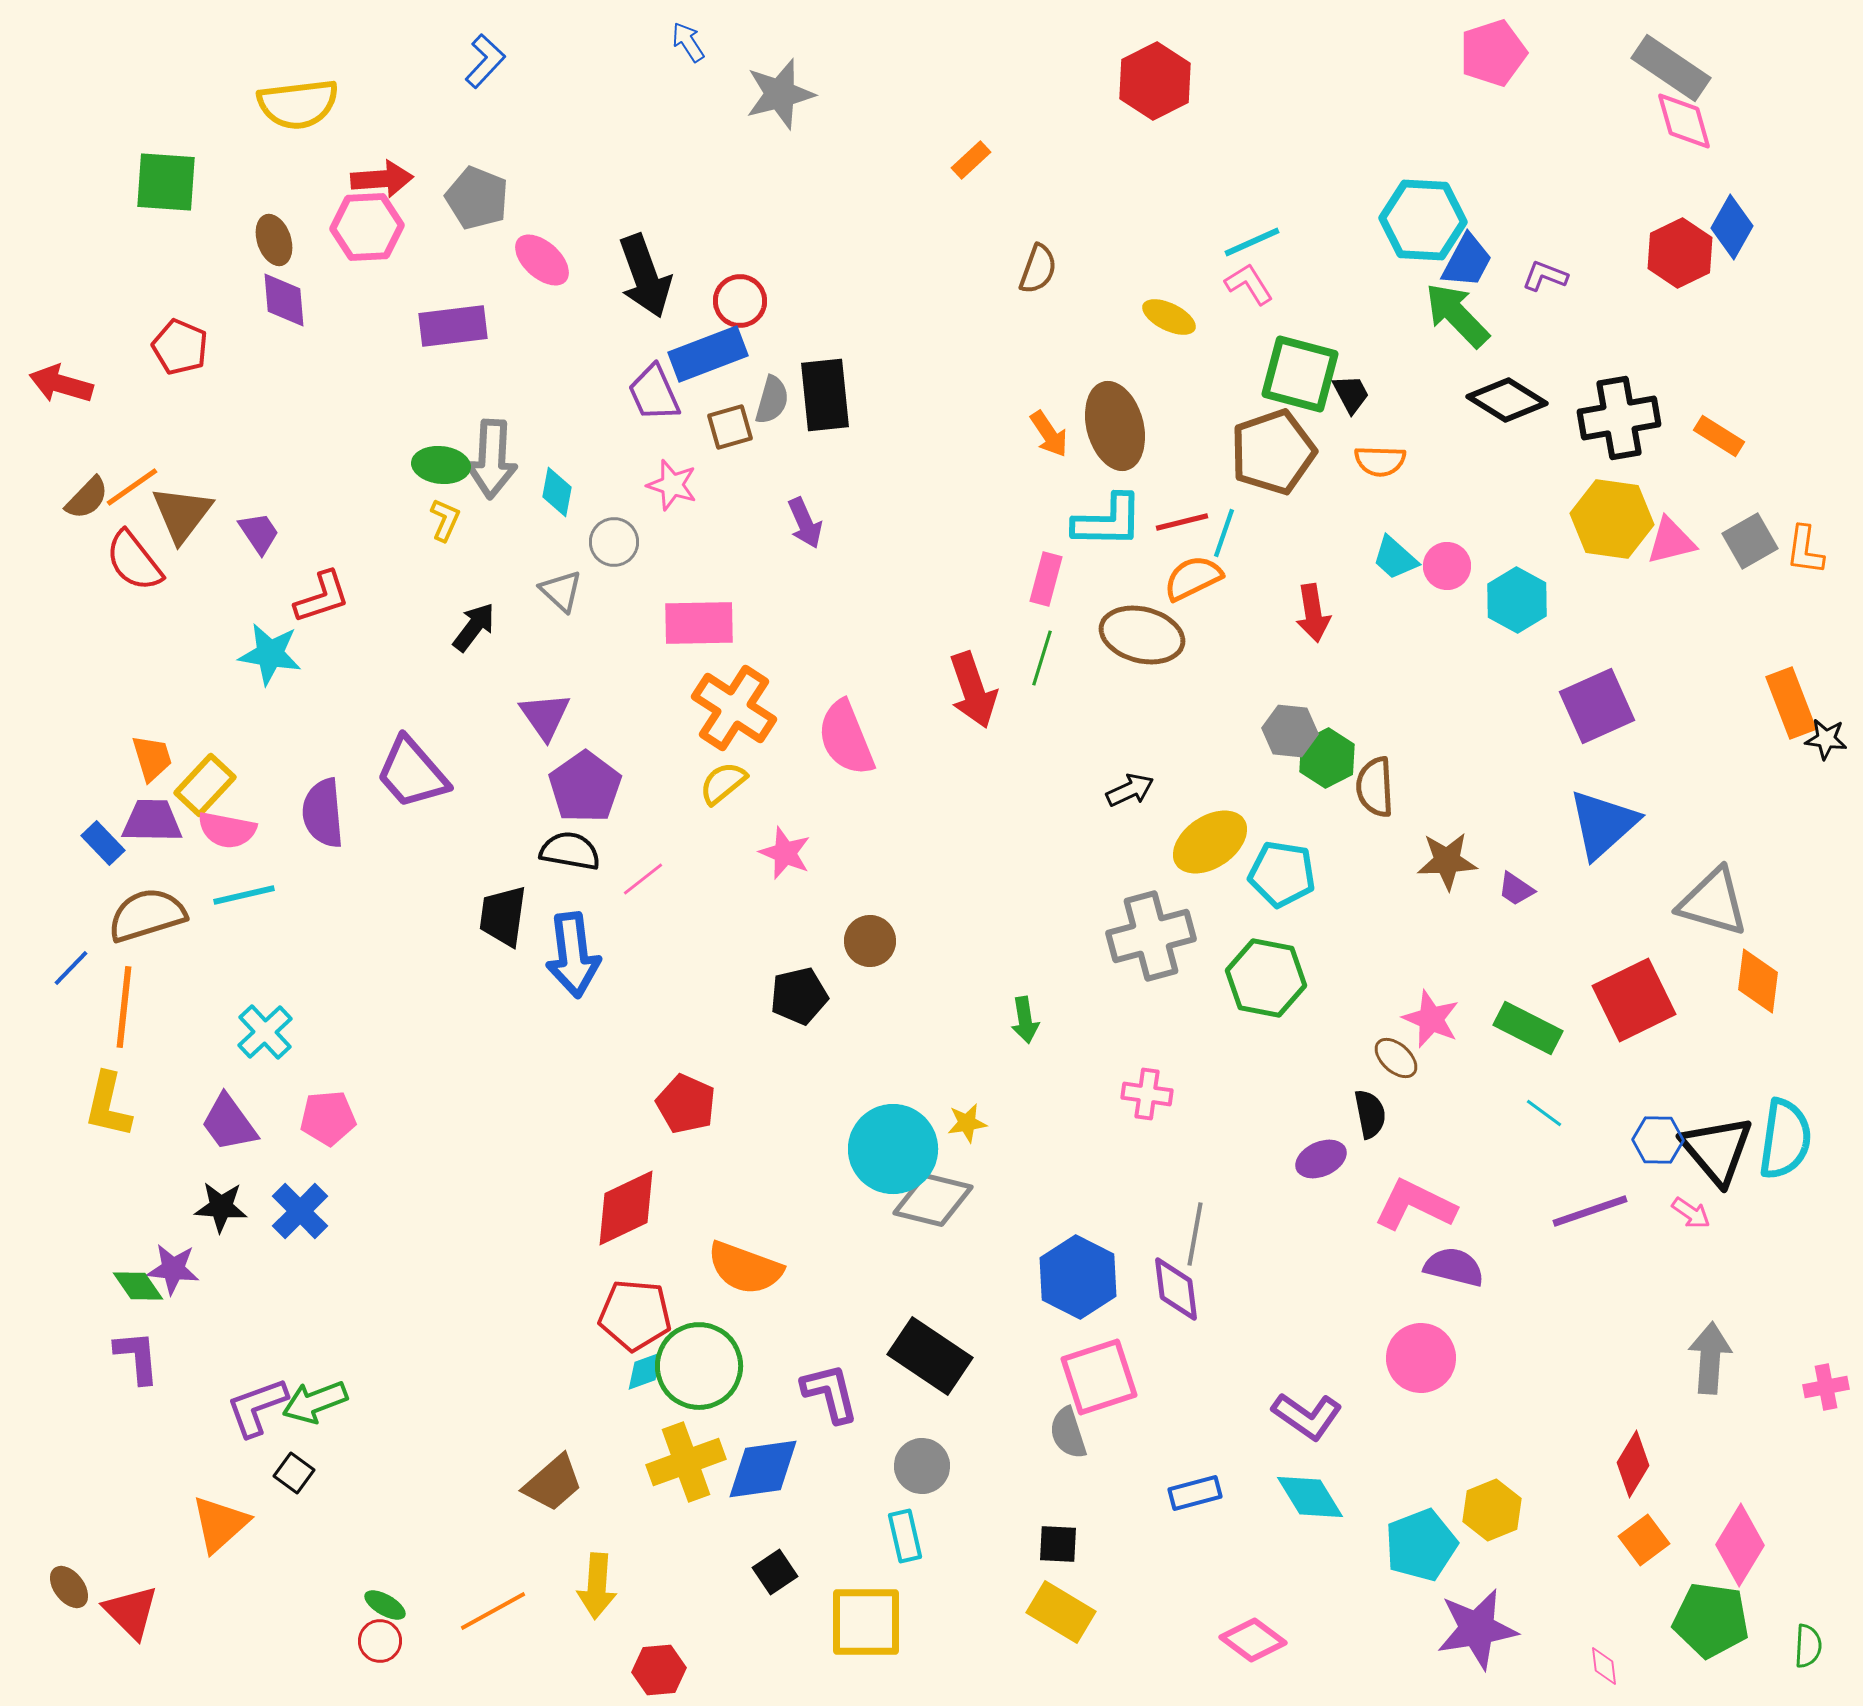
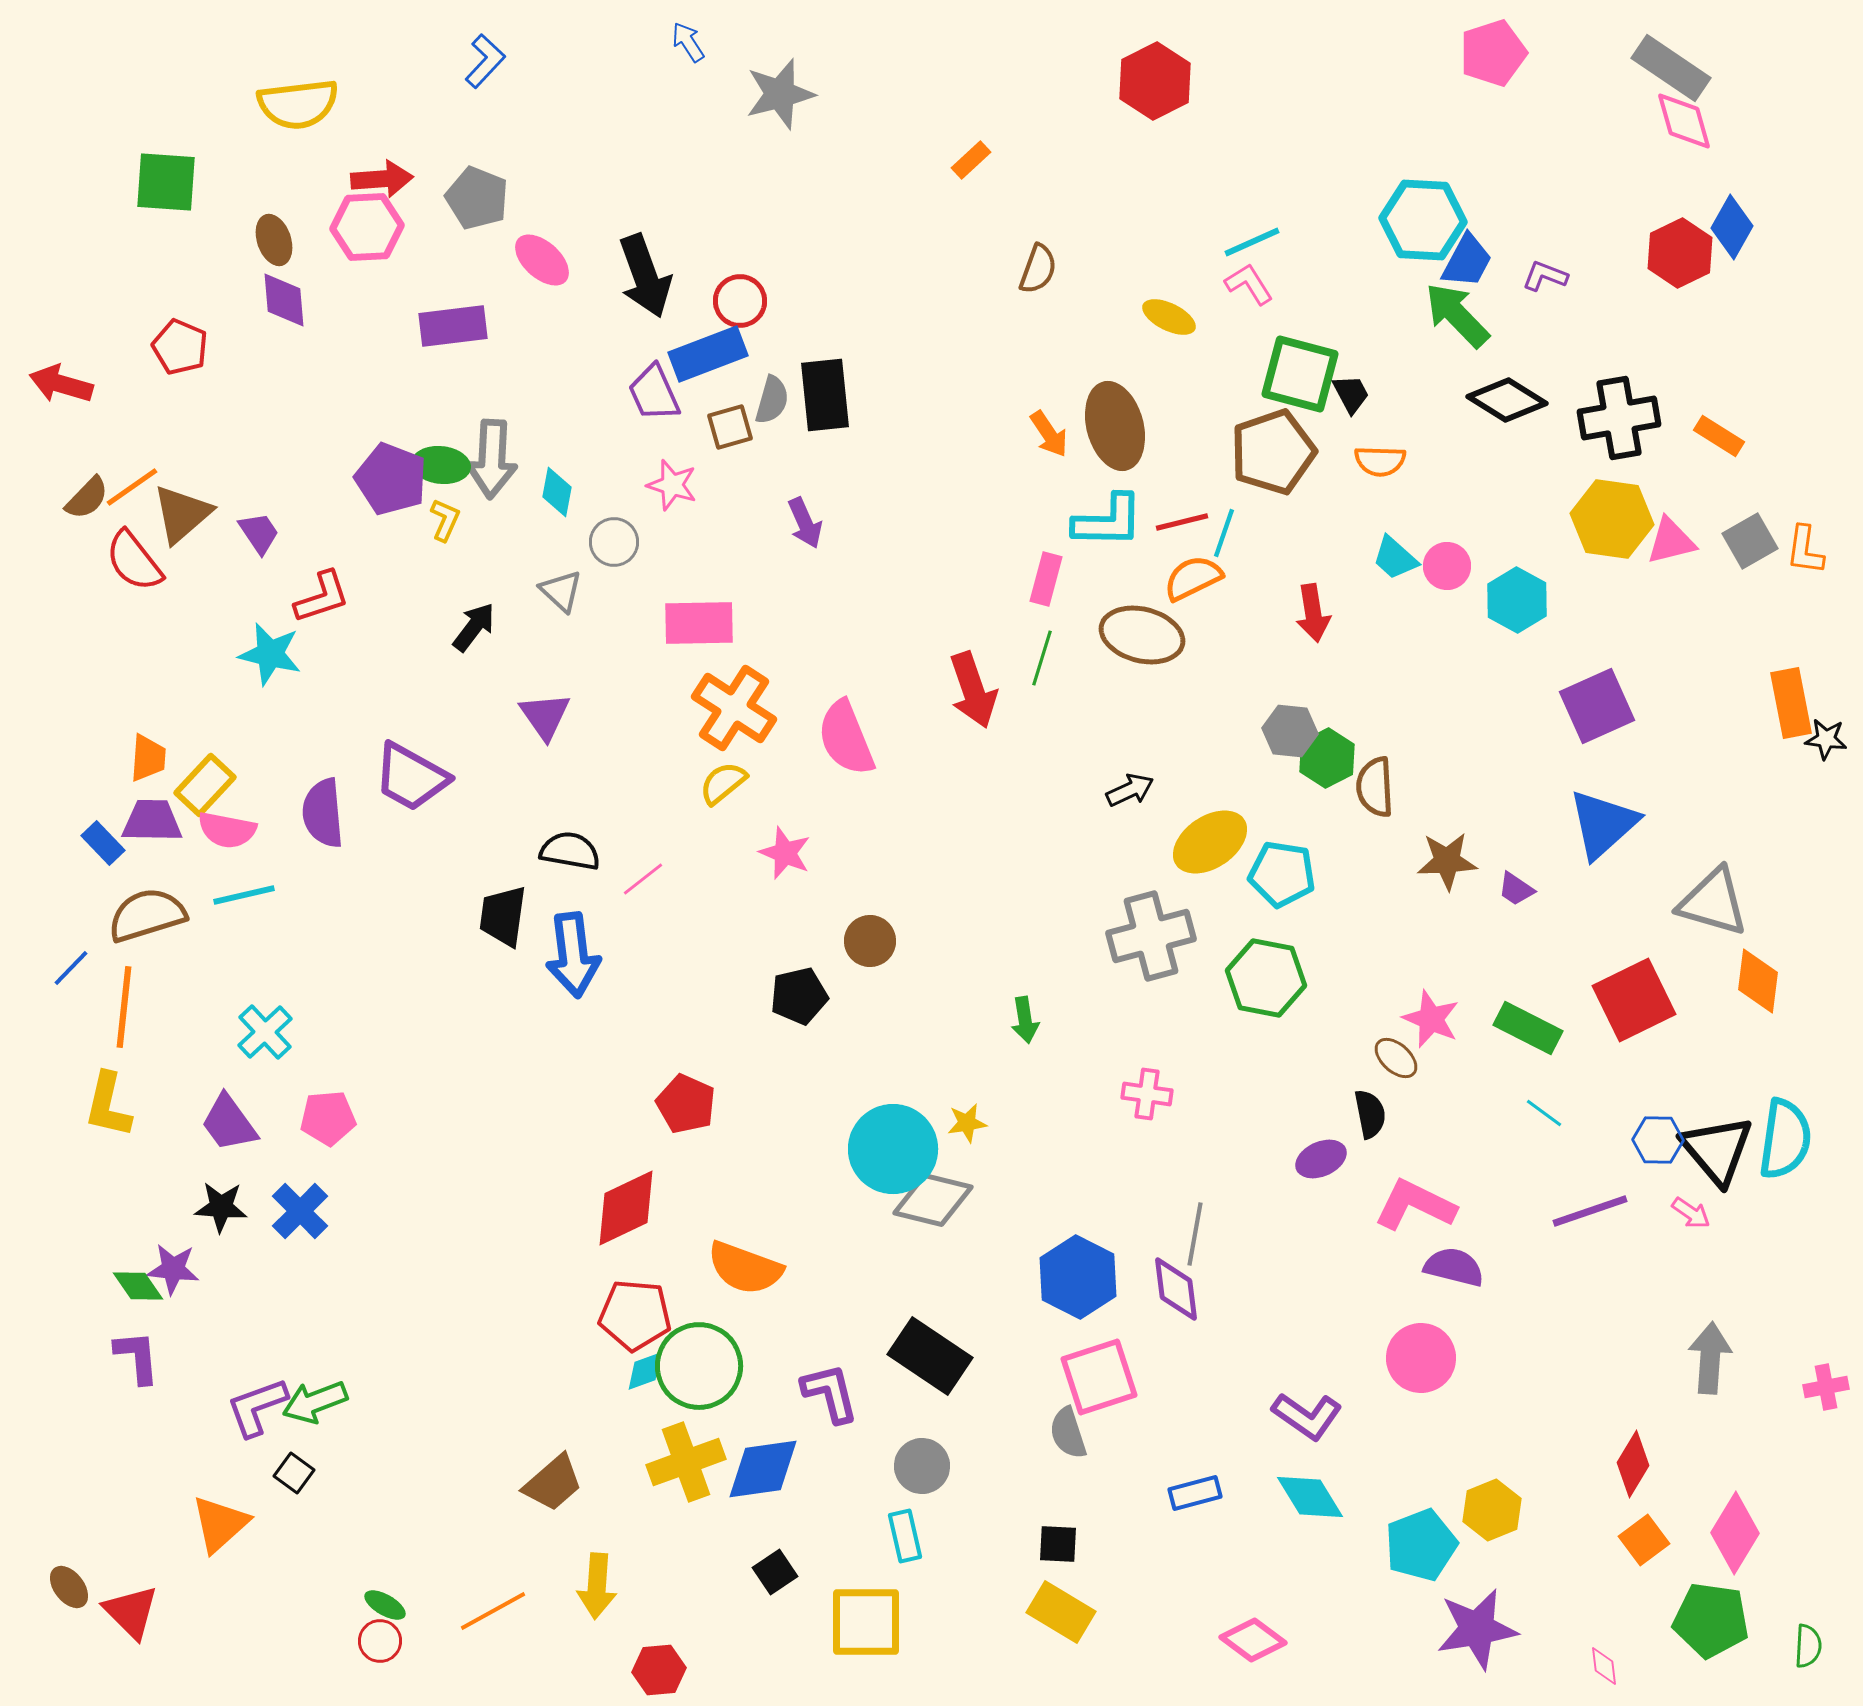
brown triangle at (182, 514): rotated 12 degrees clockwise
cyan star at (270, 654): rotated 4 degrees clockwise
orange rectangle at (1791, 703): rotated 10 degrees clockwise
orange trapezoid at (152, 758): moved 4 px left; rotated 21 degrees clockwise
purple trapezoid at (412, 773): moved 1 px left, 4 px down; rotated 20 degrees counterclockwise
purple pentagon at (585, 787): moved 194 px left, 308 px up; rotated 16 degrees counterclockwise
pink diamond at (1740, 1545): moved 5 px left, 12 px up
